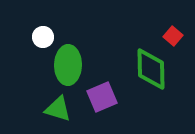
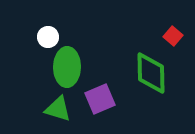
white circle: moved 5 px right
green ellipse: moved 1 px left, 2 px down
green diamond: moved 4 px down
purple square: moved 2 px left, 2 px down
